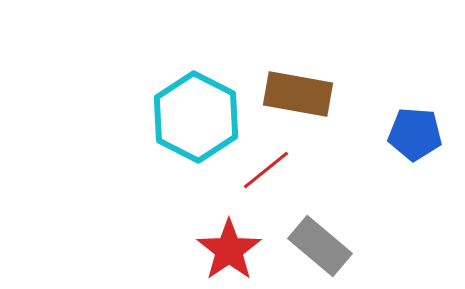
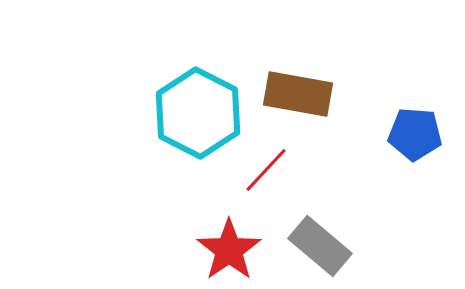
cyan hexagon: moved 2 px right, 4 px up
red line: rotated 8 degrees counterclockwise
